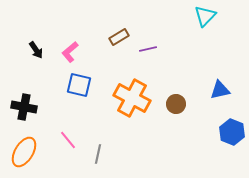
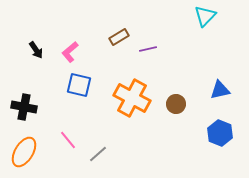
blue hexagon: moved 12 px left, 1 px down
gray line: rotated 36 degrees clockwise
